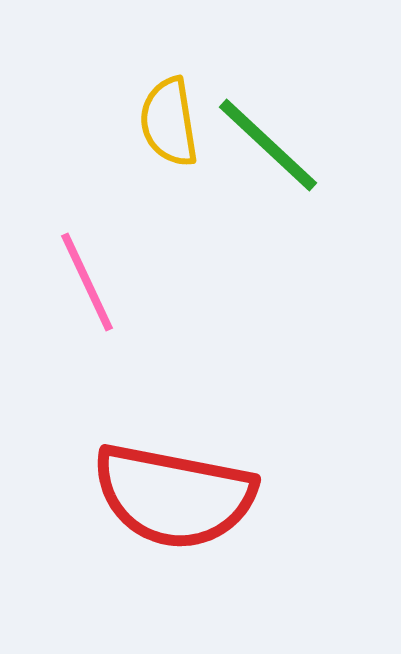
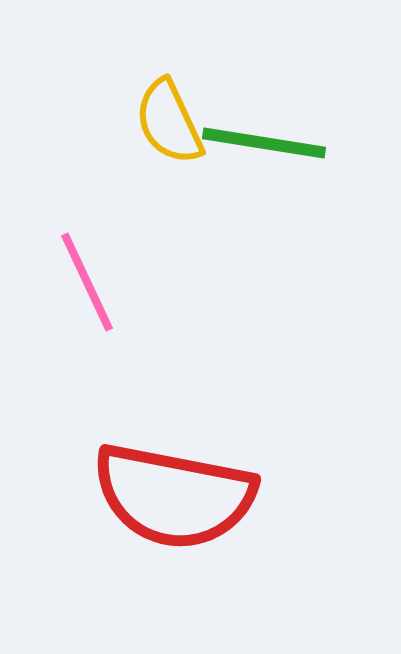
yellow semicircle: rotated 16 degrees counterclockwise
green line: moved 4 px left, 2 px up; rotated 34 degrees counterclockwise
